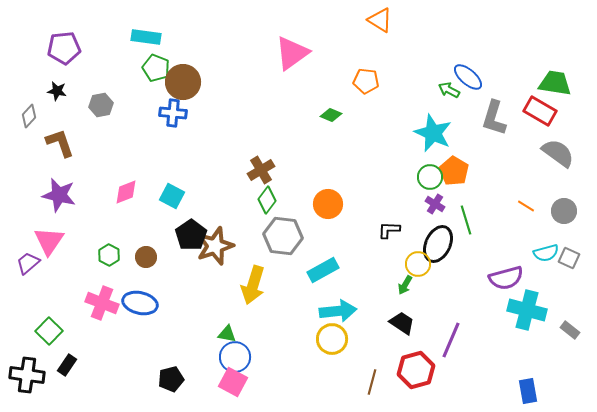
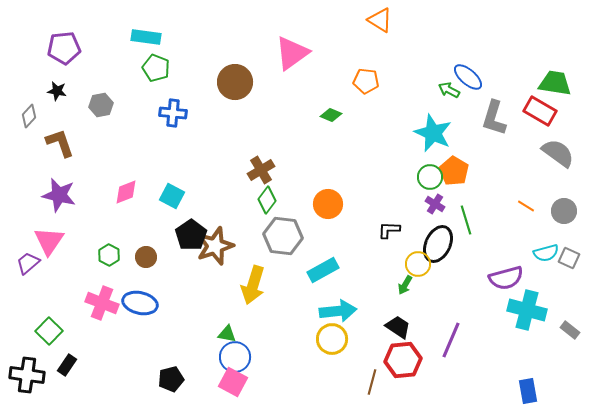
brown circle at (183, 82): moved 52 px right
black trapezoid at (402, 323): moved 4 px left, 4 px down
red hexagon at (416, 370): moved 13 px left, 10 px up; rotated 9 degrees clockwise
